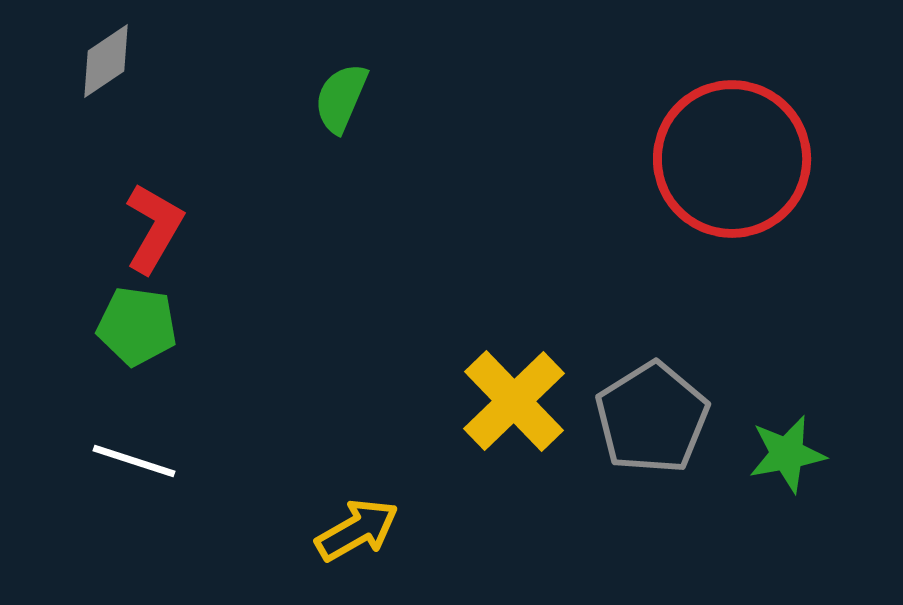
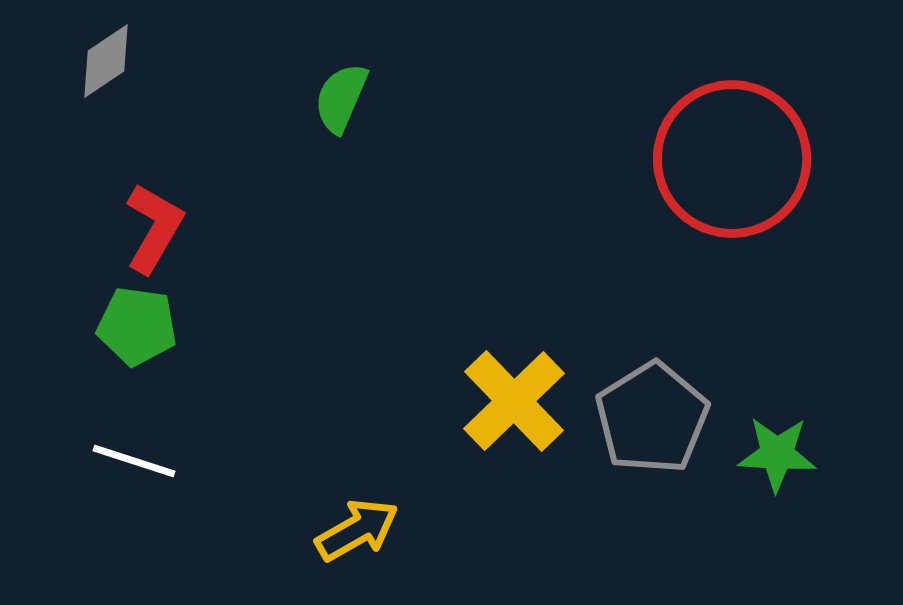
green star: moved 10 px left; rotated 14 degrees clockwise
